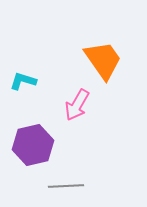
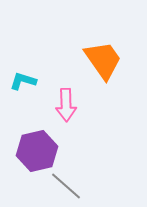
pink arrow: moved 11 px left; rotated 32 degrees counterclockwise
purple hexagon: moved 4 px right, 6 px down
gray line: rotated 44 degrees clockwise
